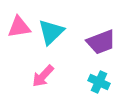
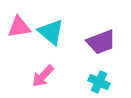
cyan triangle: rotated 36 degrees counterclockwise
